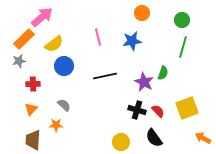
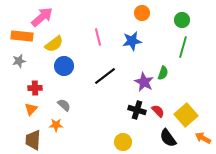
orange rectangle: moved 2 px left, 3 px up; rotated 50 degrees clockwise
black line: rotated 25 degrees counterclockwise
red cross: moved 2 px right, 4 px down
yellow square: moved 1 px left, 7 px down; rotated 20 degrees counterclockwise
black semicircle: moved 14 px right
yellow circle: moved 2 px right
